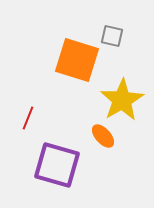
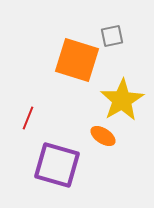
gray square: rotated 25 degrees counterclockwise
orange ellipse: rotated 15 degrees counterclockwise
